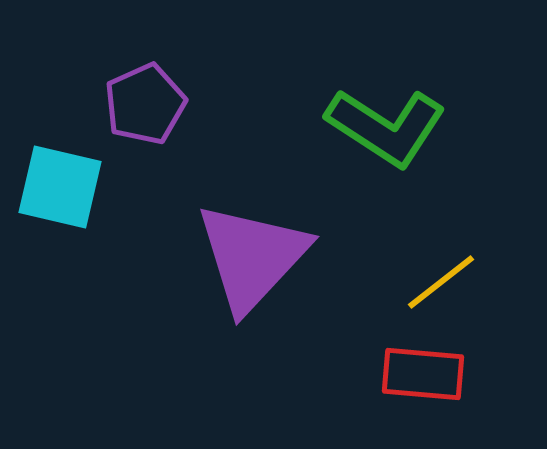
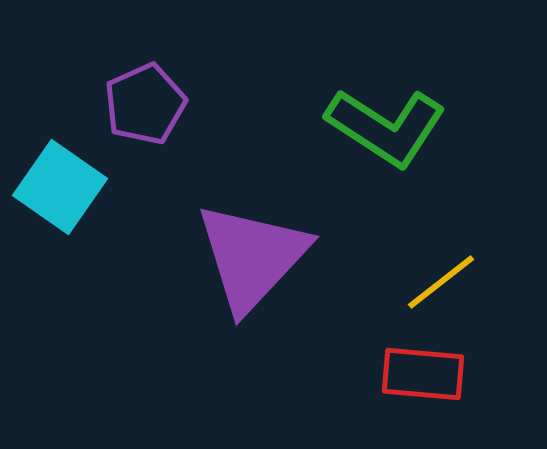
cyan square: rotated 22 degrees clockwise
